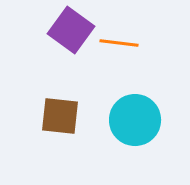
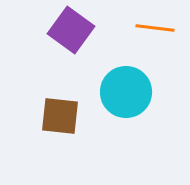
orange line: moved 36 px right, 15 px up
cyan circle: moved 9 px left, 28 px up
